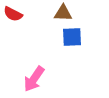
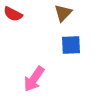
brown triangle: rotated 48 degrees counterclockwise
blue square: moved 1 px left, 8 px down
